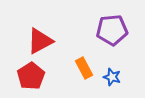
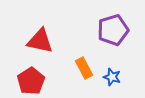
purple pentagon: moved 1 px right; rotated 12 degrees counterclockwise
red triangle: rotated 40 degrees clockwise
red pentagon: moved 5 px down
